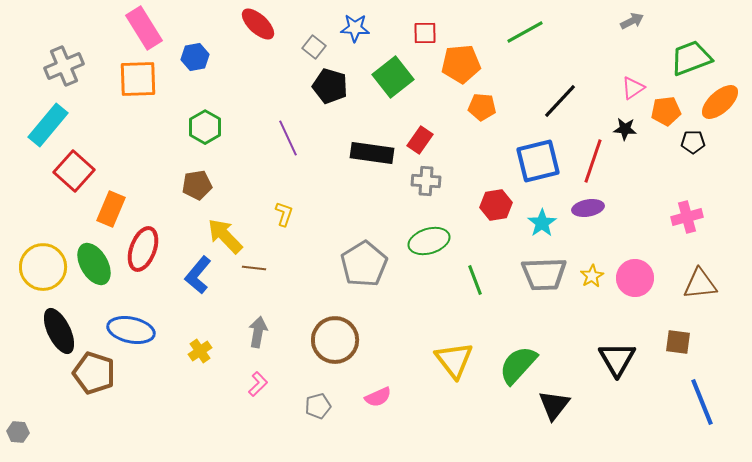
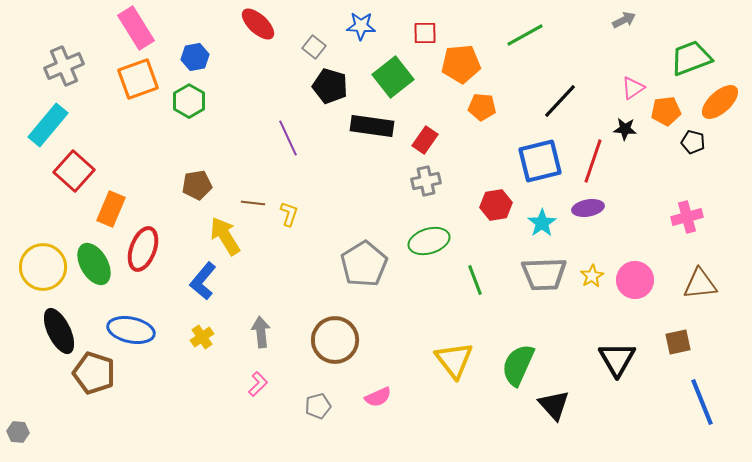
gray arrow at (632, 21): moved 8 px left, 1 px up
pink rectangle at (144, 28): moved 8 px left
blue star at (355, 28): moved 6 px right, 2 px up
green line at (525, 32): moved 3 px down
orange square at (138, 79): rotated 18 degrees counterclockwise
green hexagon at (205, 127): moved 16 px left, 26 px up
red rectangle at (420, 140): moved 5 px right
black pentagon at (693, 142): rotated 15 degrees clockwise
black rectangle at (372, 153): moved 27 px up
blue square at (538, 161): moved 2 px right
gray cross at (426, 181): rotated 16 degrees counterclockwise
yellow L-shape at (284, 214): moved 5 px right
yellow arrow at (225, 236): rotated 12 degrees clockwise
brown line at (254, 268): moved 1 px left, 65 px up
blue L-shape at (198, 275): moved 5 px right, 6 px down
pink circle at (635, 278): moved 2 px down
gray arrow at (258, 332): moved 3 px right; rotated 16 degrees counterclockwise
brown square at (678, 342): rotated 20 degrees counterclockwise
yellow cross at (200, 351): moved 2 px right, 14 px up
green semicircle at (518, 365): rotated 18 degrees counterclockwise
black triangle at (554, 405): rotated 20 degrees counterclockwise
